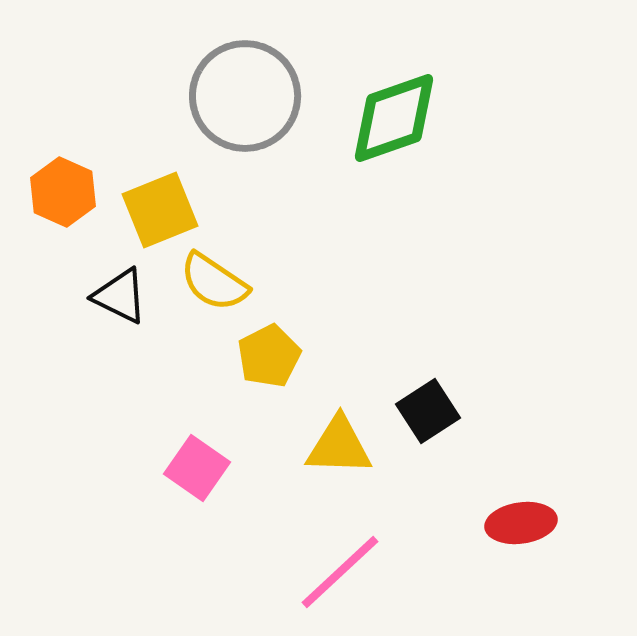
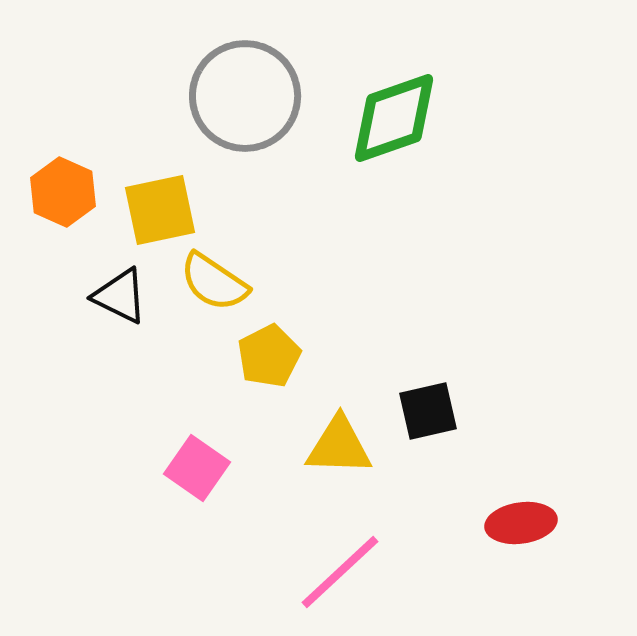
yellow square: rotated 10 degrees clockwise
black square: rotated 20 degrees clockwise
